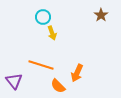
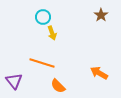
orange line: moved 1 px right, 2 px up
orange arrow: moved 22 px right; rotated 96 degrees clockwise
